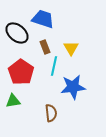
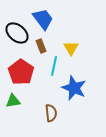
blue trapezoid: rotated 35 degrees clockwise
brown rectangle: moved 4 px left, 1 px up
blue star: moved 1 px right, 1 px down; rotated 30 degrees clockwise
